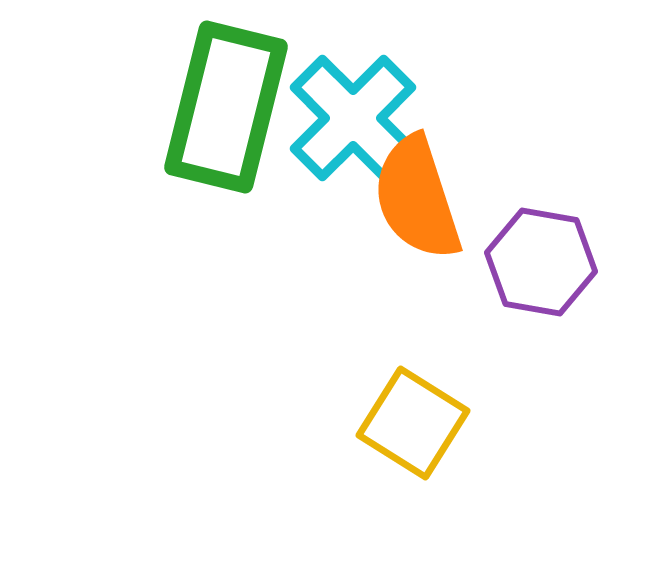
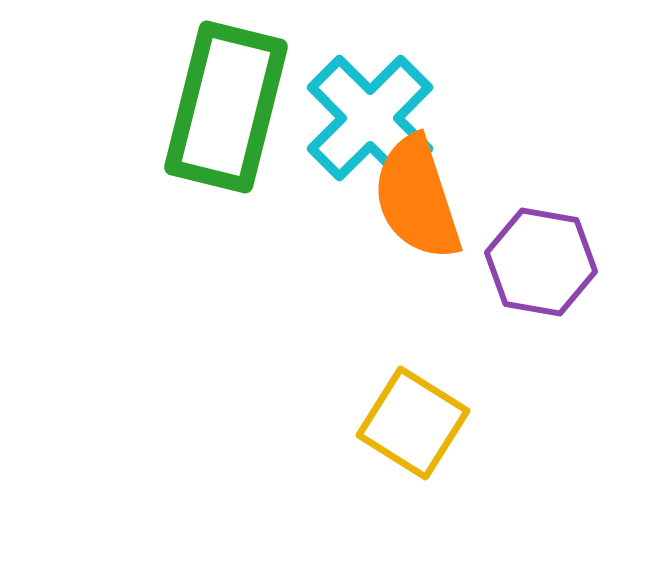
cyan cross: moved 17 px right
